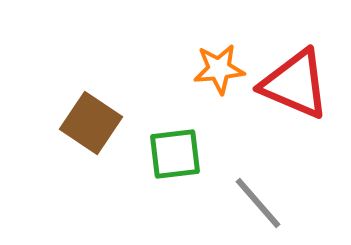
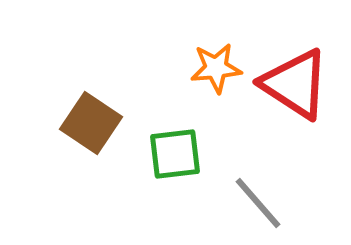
orange star: moved 3 px left, 1 px up
red triangle: rotated 10 degrees clockwise
